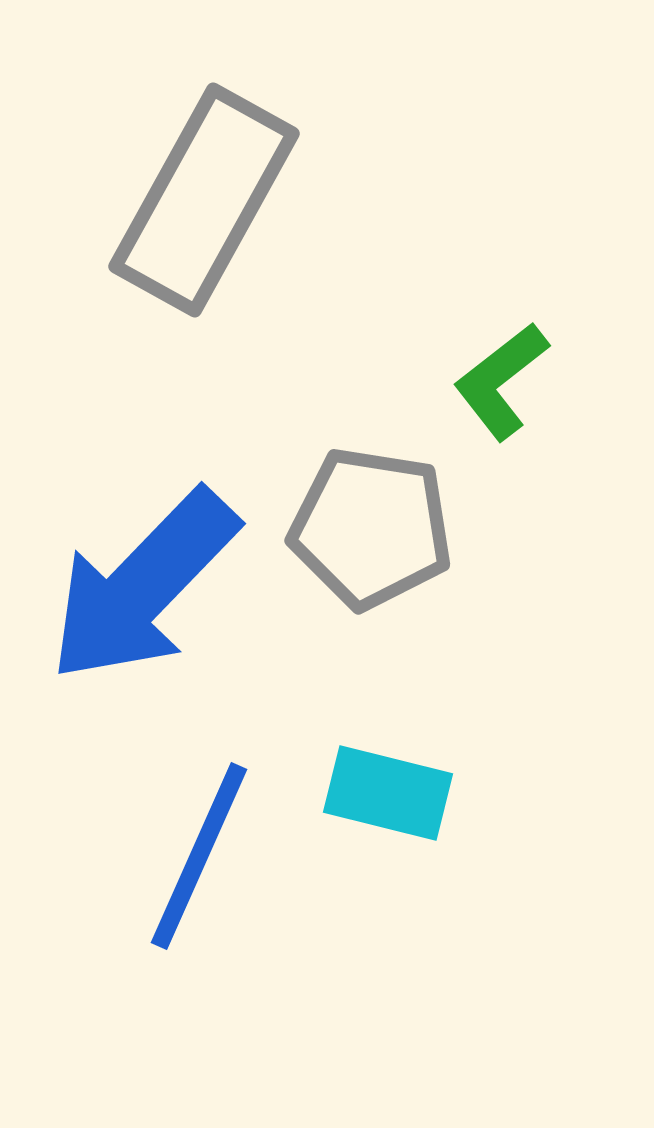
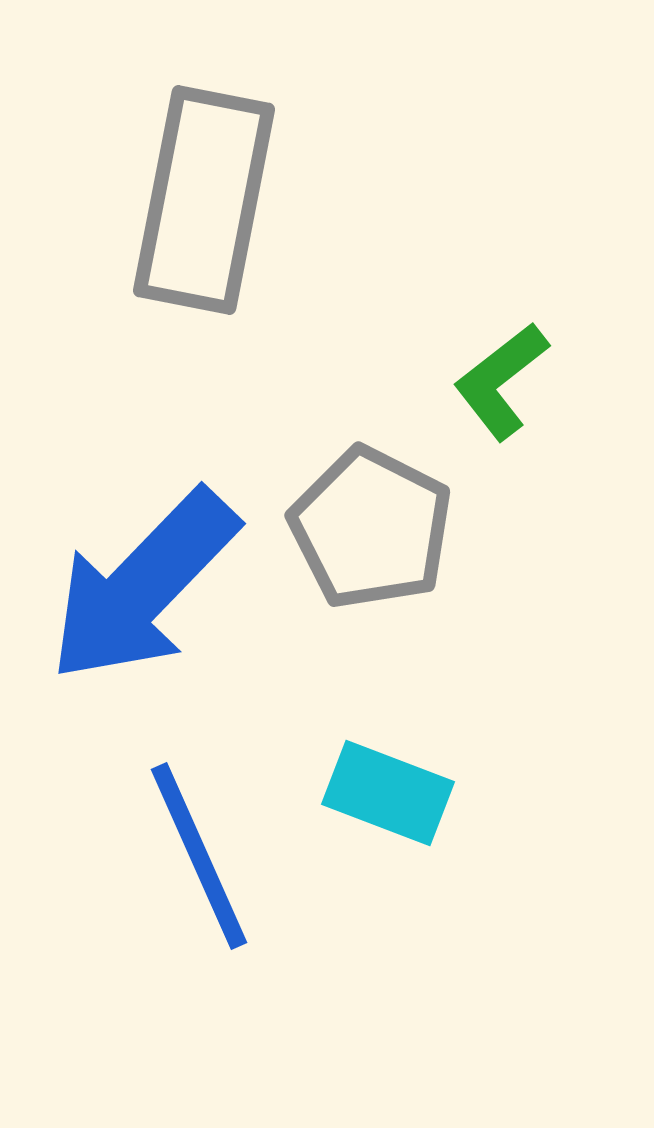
gray rectangle: rotated 18 degrees counterclockwise
gray pentagon: rotated 18 degrees clockwise
cyan rectangle: rotated 7 degrees clockwise
blue line: rotated 48 degrees counterclockwise
